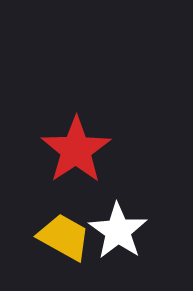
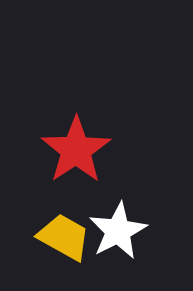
white star: rotated 10 degrees clockwise
